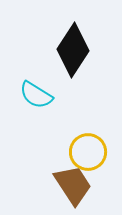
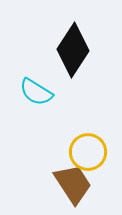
cyan semicircle: moved 3 px up
brown trapezoid: moved 1 px up
